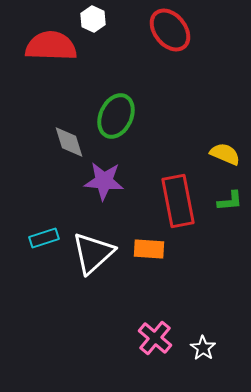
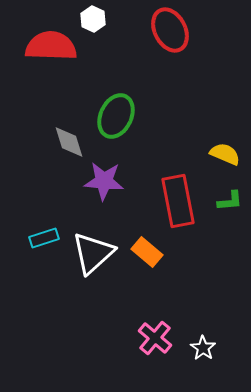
red ellipse: rotated 12 degrees clockwise
orange rectangle: moved 2 px left, 3 px down; rotated 36 degrees clockwise
